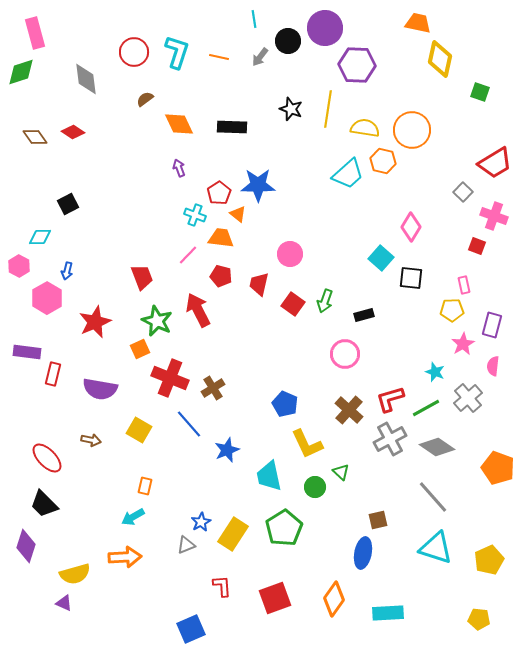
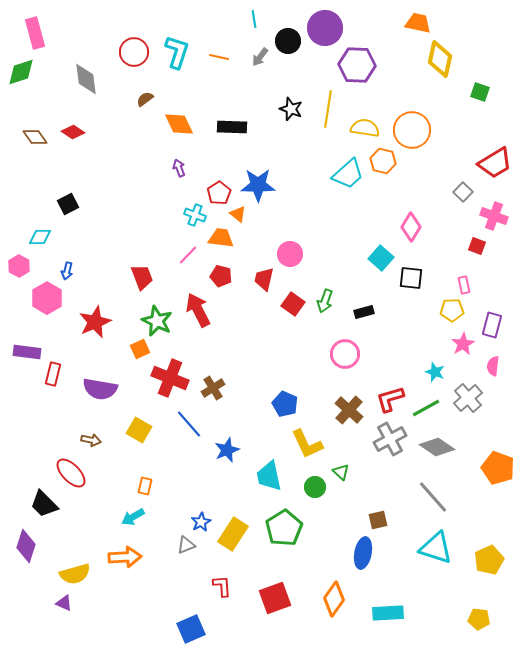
red trapezoid at (259, 284): moved 5 px right, 5 px up
black rectangle at (364, 315): moved 3 px up
red ellipse at (47, 458): moved 24 px right, 15 px down
